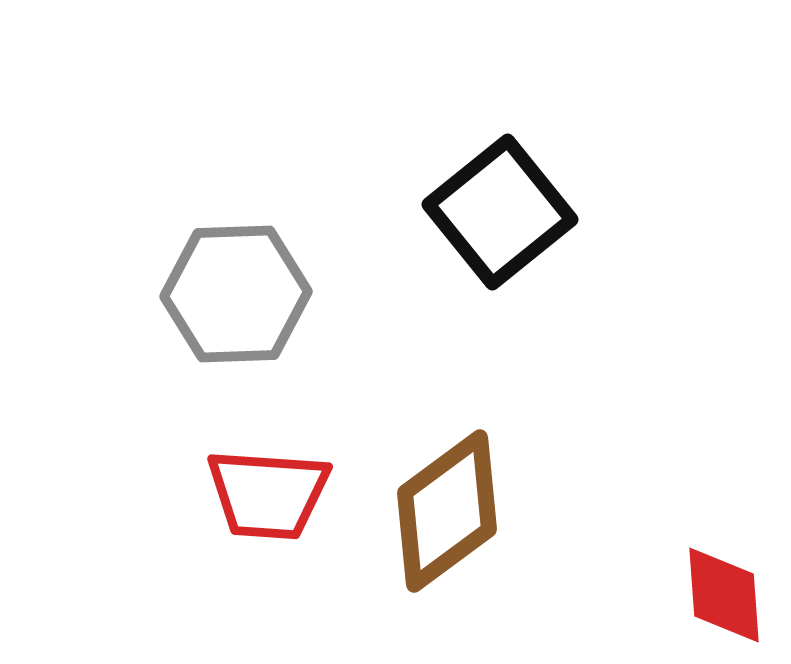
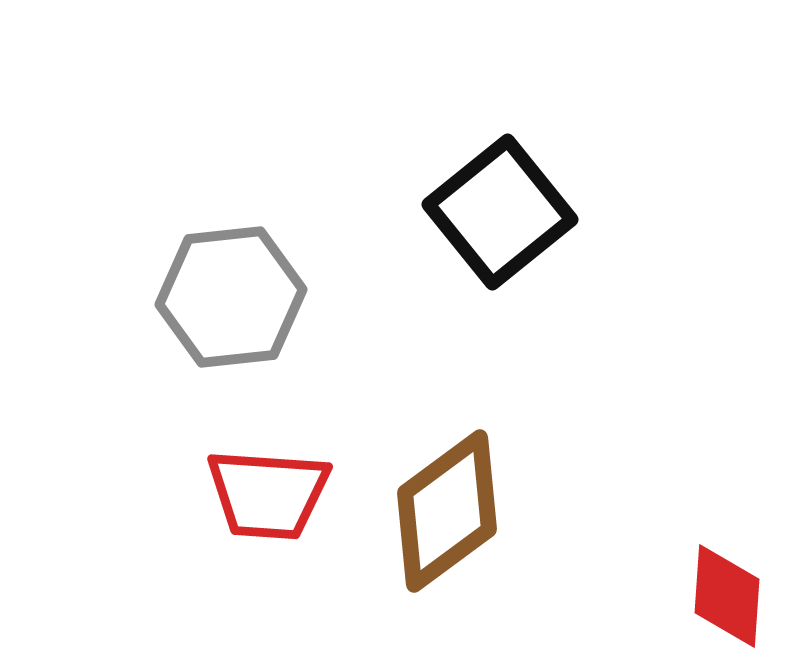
gray hexagon: moved 5 px left, 3 px down; rotated 4 degrees counterclockwise
red diamond: moved 3 px right, 1 px down; rotated 8 degrees clockwise
